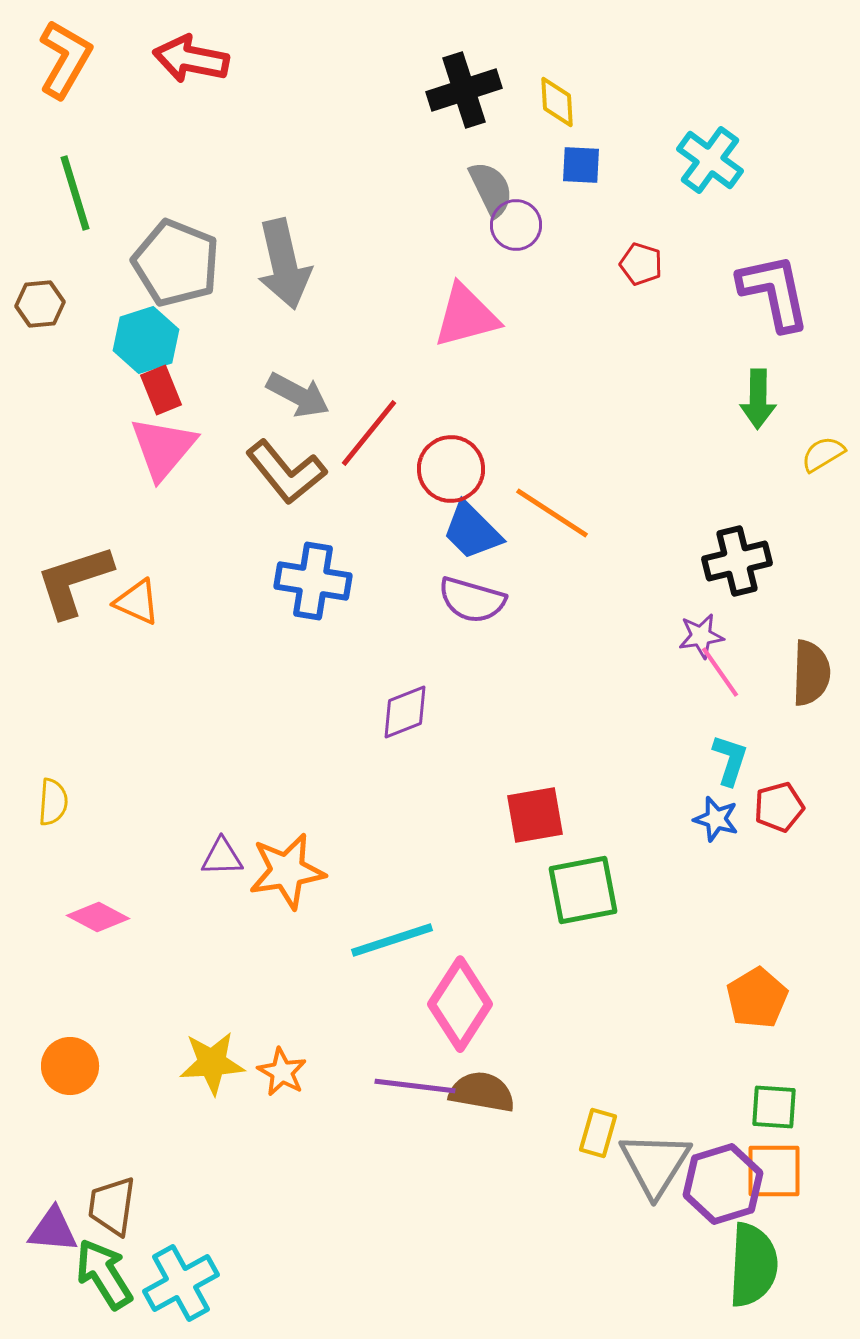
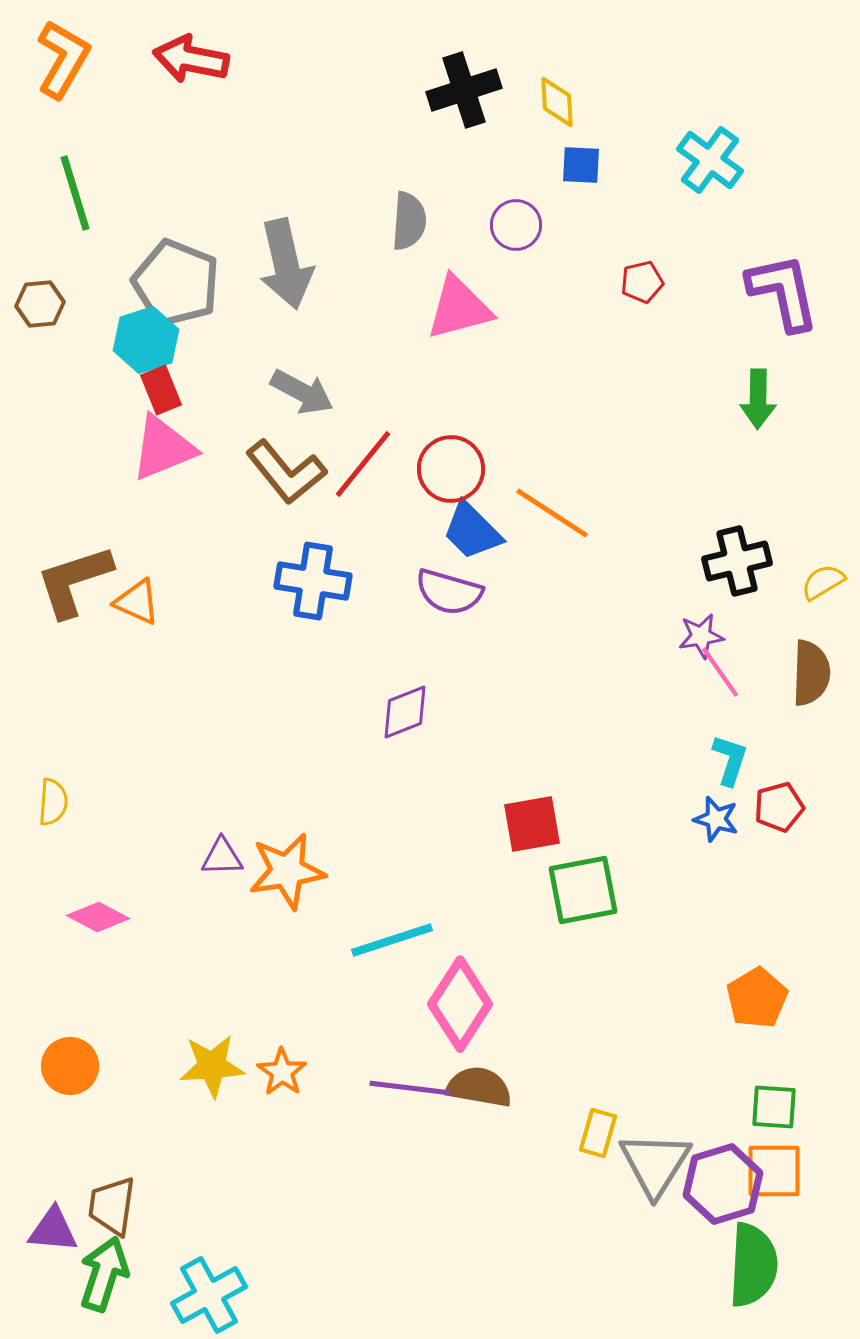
orange L-shape at (65, 59): moved 2 px left
gray semicircle at (491, 189): moved 82 px left, 32 px down; rotated 30 degrees clockwise
gray pentagon at (176, 263): moved 20 px down
gray arrow at (284, 264): moved 2 px right
red pentagon at (641, 264): moved 1 px right, 18 px down; rotated 30 degrees counterclockwise
purple L-shape at (774, 292): moved 9 px right
pink triangle at (466, 316): moved 7 px left, 8 px up
gray arrow at (298, 395): moved 4 px right, 3 px up
red line at (369, 433): moved 6 px left, 31 px down
pink triangle at (163, 448): rotated 28 degrees clockwise
yellow semicircle at (823, 454): moved 128 px down
purple semicircle at (472, 600): moved 23 px left, 8 px up
red square at (535, 815): moved 3 px left, 9 px down
yellow star at (212, 1063): moved 3 px down
orange star at (282, 1072): rotated 6 degrees clockwise
purple line at (415, 1086): moved 5 px left, 2 px down
brown semicircle at (482, 1092): moved 3 px left, 5 px up
green arrow at (104, 1274): rotated 50 degrees clockwise
cyan cross at (181, 1283): moved 28 px right, 12 px down
